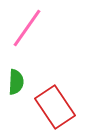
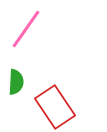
pink line: moved 1 px left, 1 px down
